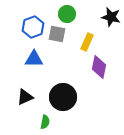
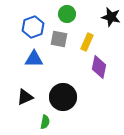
gray square: moved 2 px right, 5 px down
